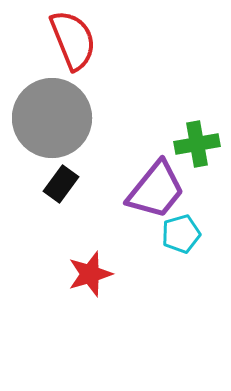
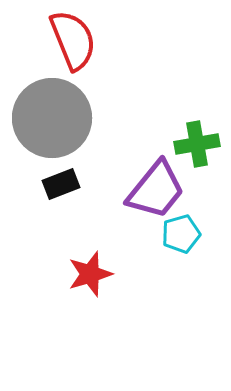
black rectangle: rotated 33 degrees clockwise
